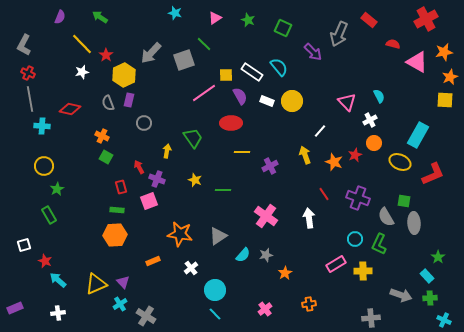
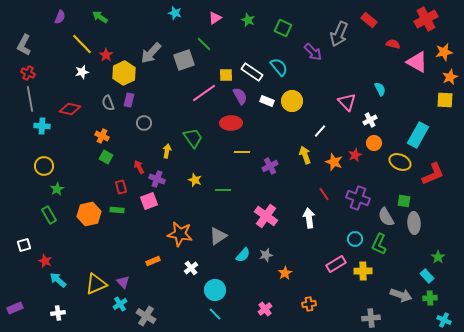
yellow hexagon at (124, 75): moved 2 px up
cyan semicircle at (379, 96): moved 1 px right, 7 px up
orange hexagon at (115, 235): moved 26 px left, 21 px up; rotated 10 degrees counterclockwise
